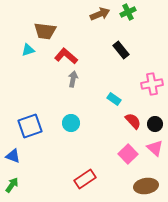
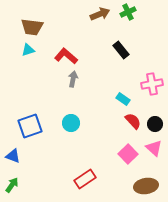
brown trapezoid: moved 13 px left, 4 px up
cyan rectangle: moved 9 px right
pink triangle: moved 1 px left
